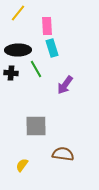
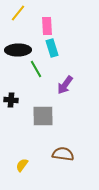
black cross: moved 27 px down
gray square: moved 7 px right, 10 px up
